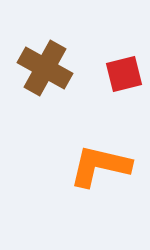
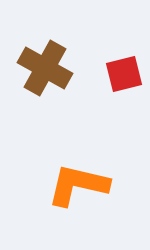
orange L-shape: moved 22 px left, 19 px down
